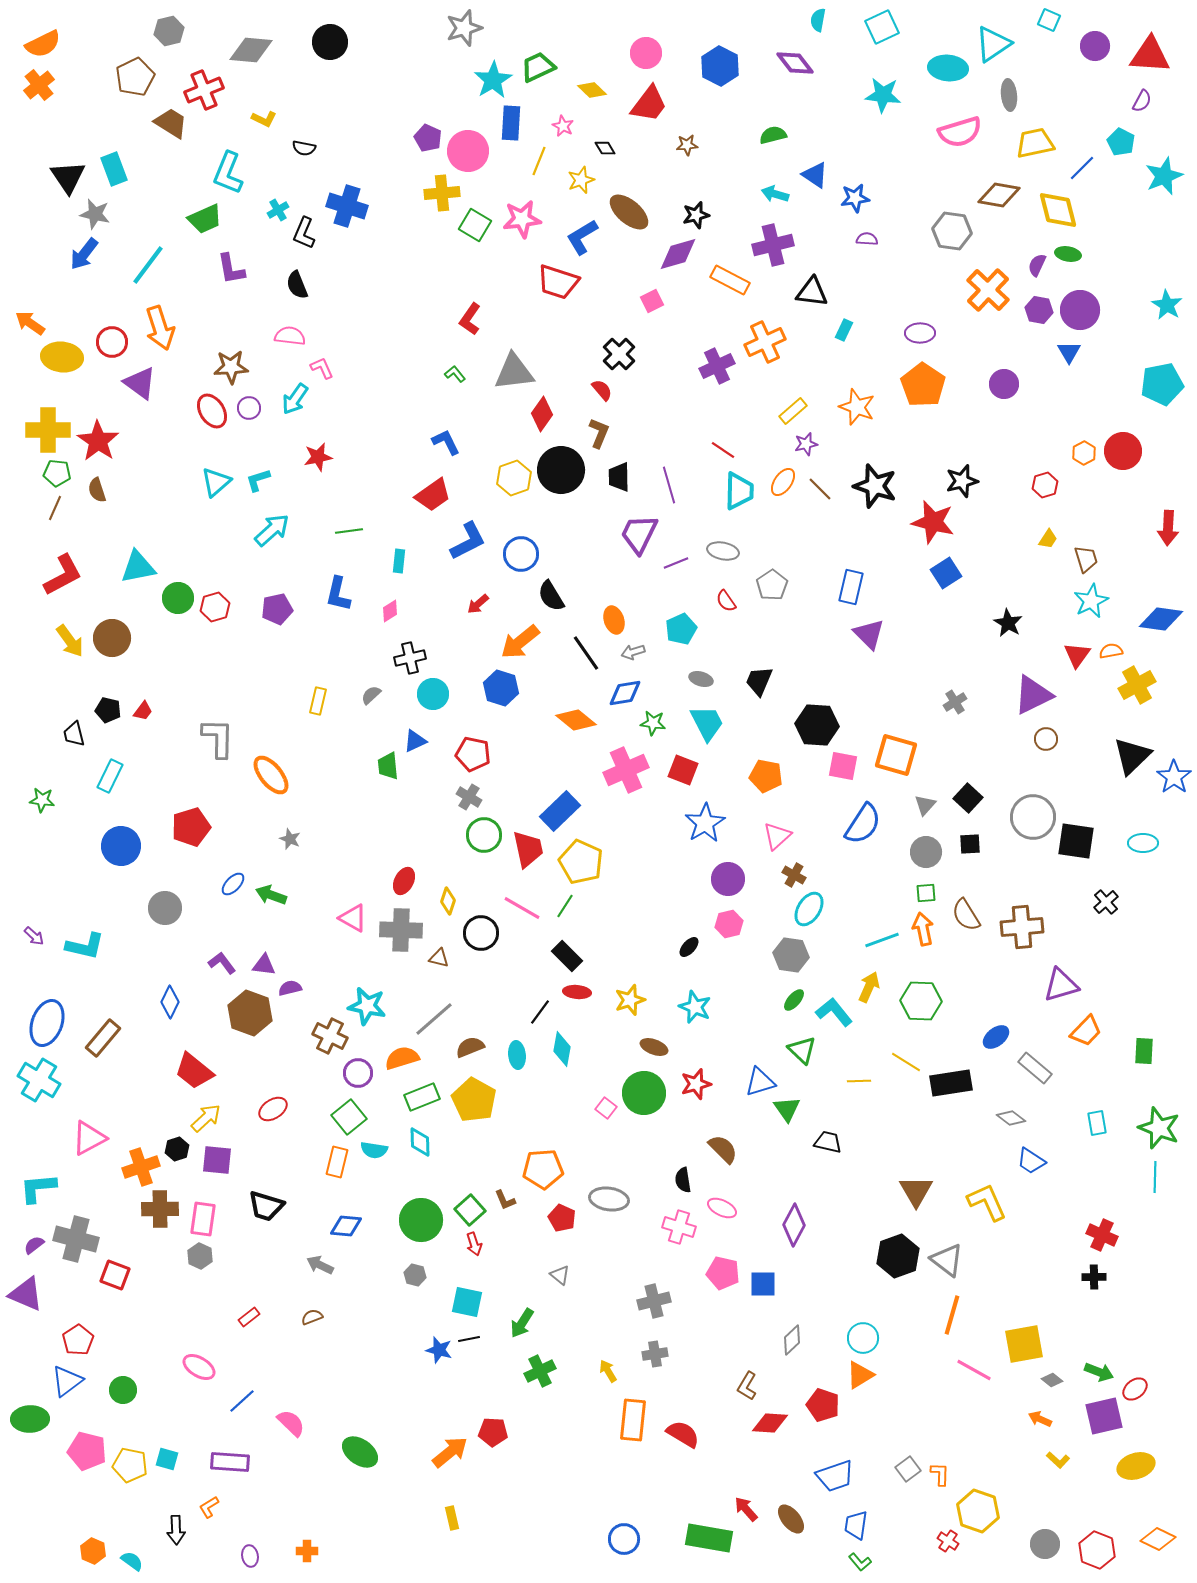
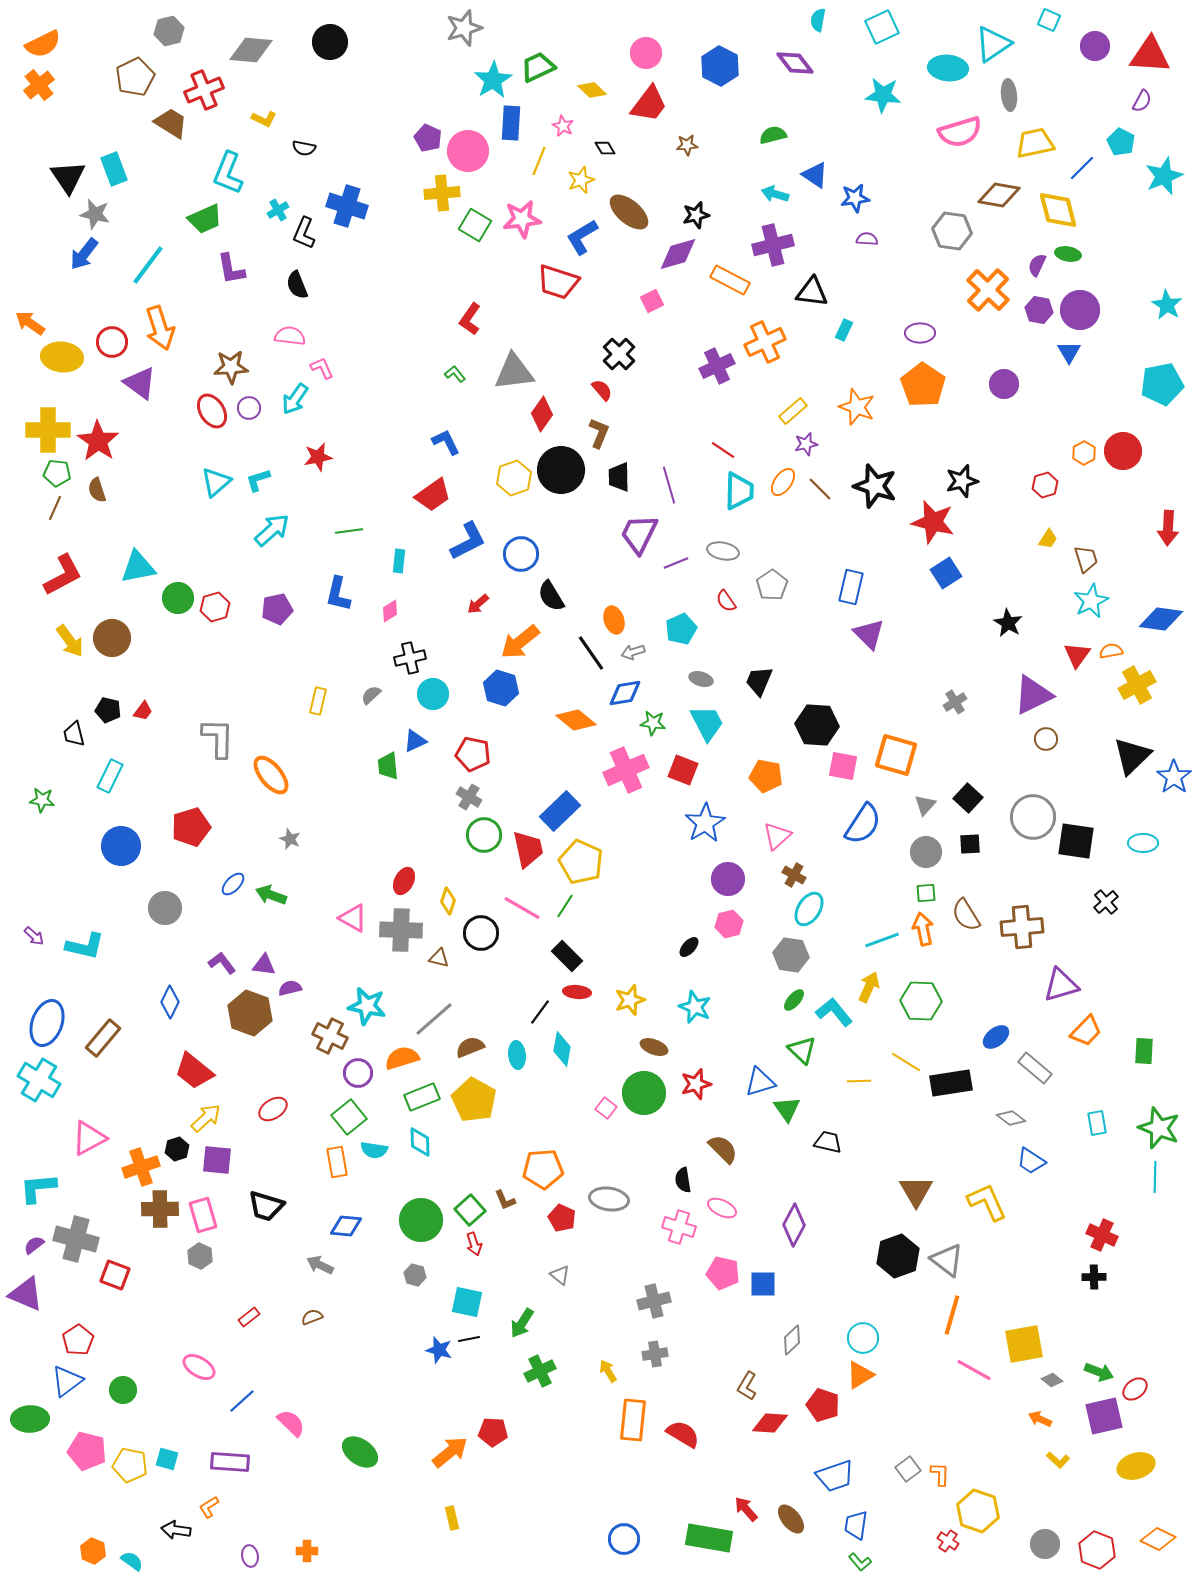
black line at (586, 653): moved 5 px right
orange rectangle at (337, 1162): rotated 24 degrees counterclockwise
pink rectangle at (203, 1219): moved 4 px up; rotated 24 degrees counterclockwise
black arrow at (176, 1530): rotated 100 degrees clockwise
